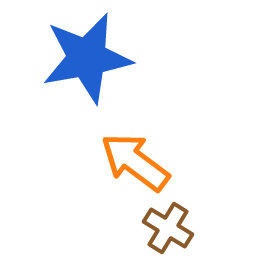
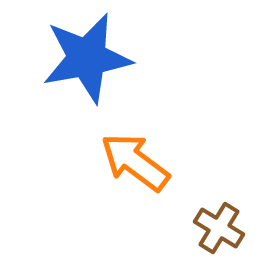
brown cross: moved 51 px right
